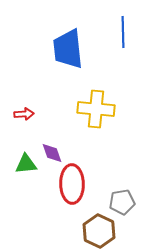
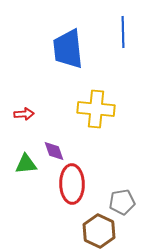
purple diamond: moved 2 px right, 2 px up
